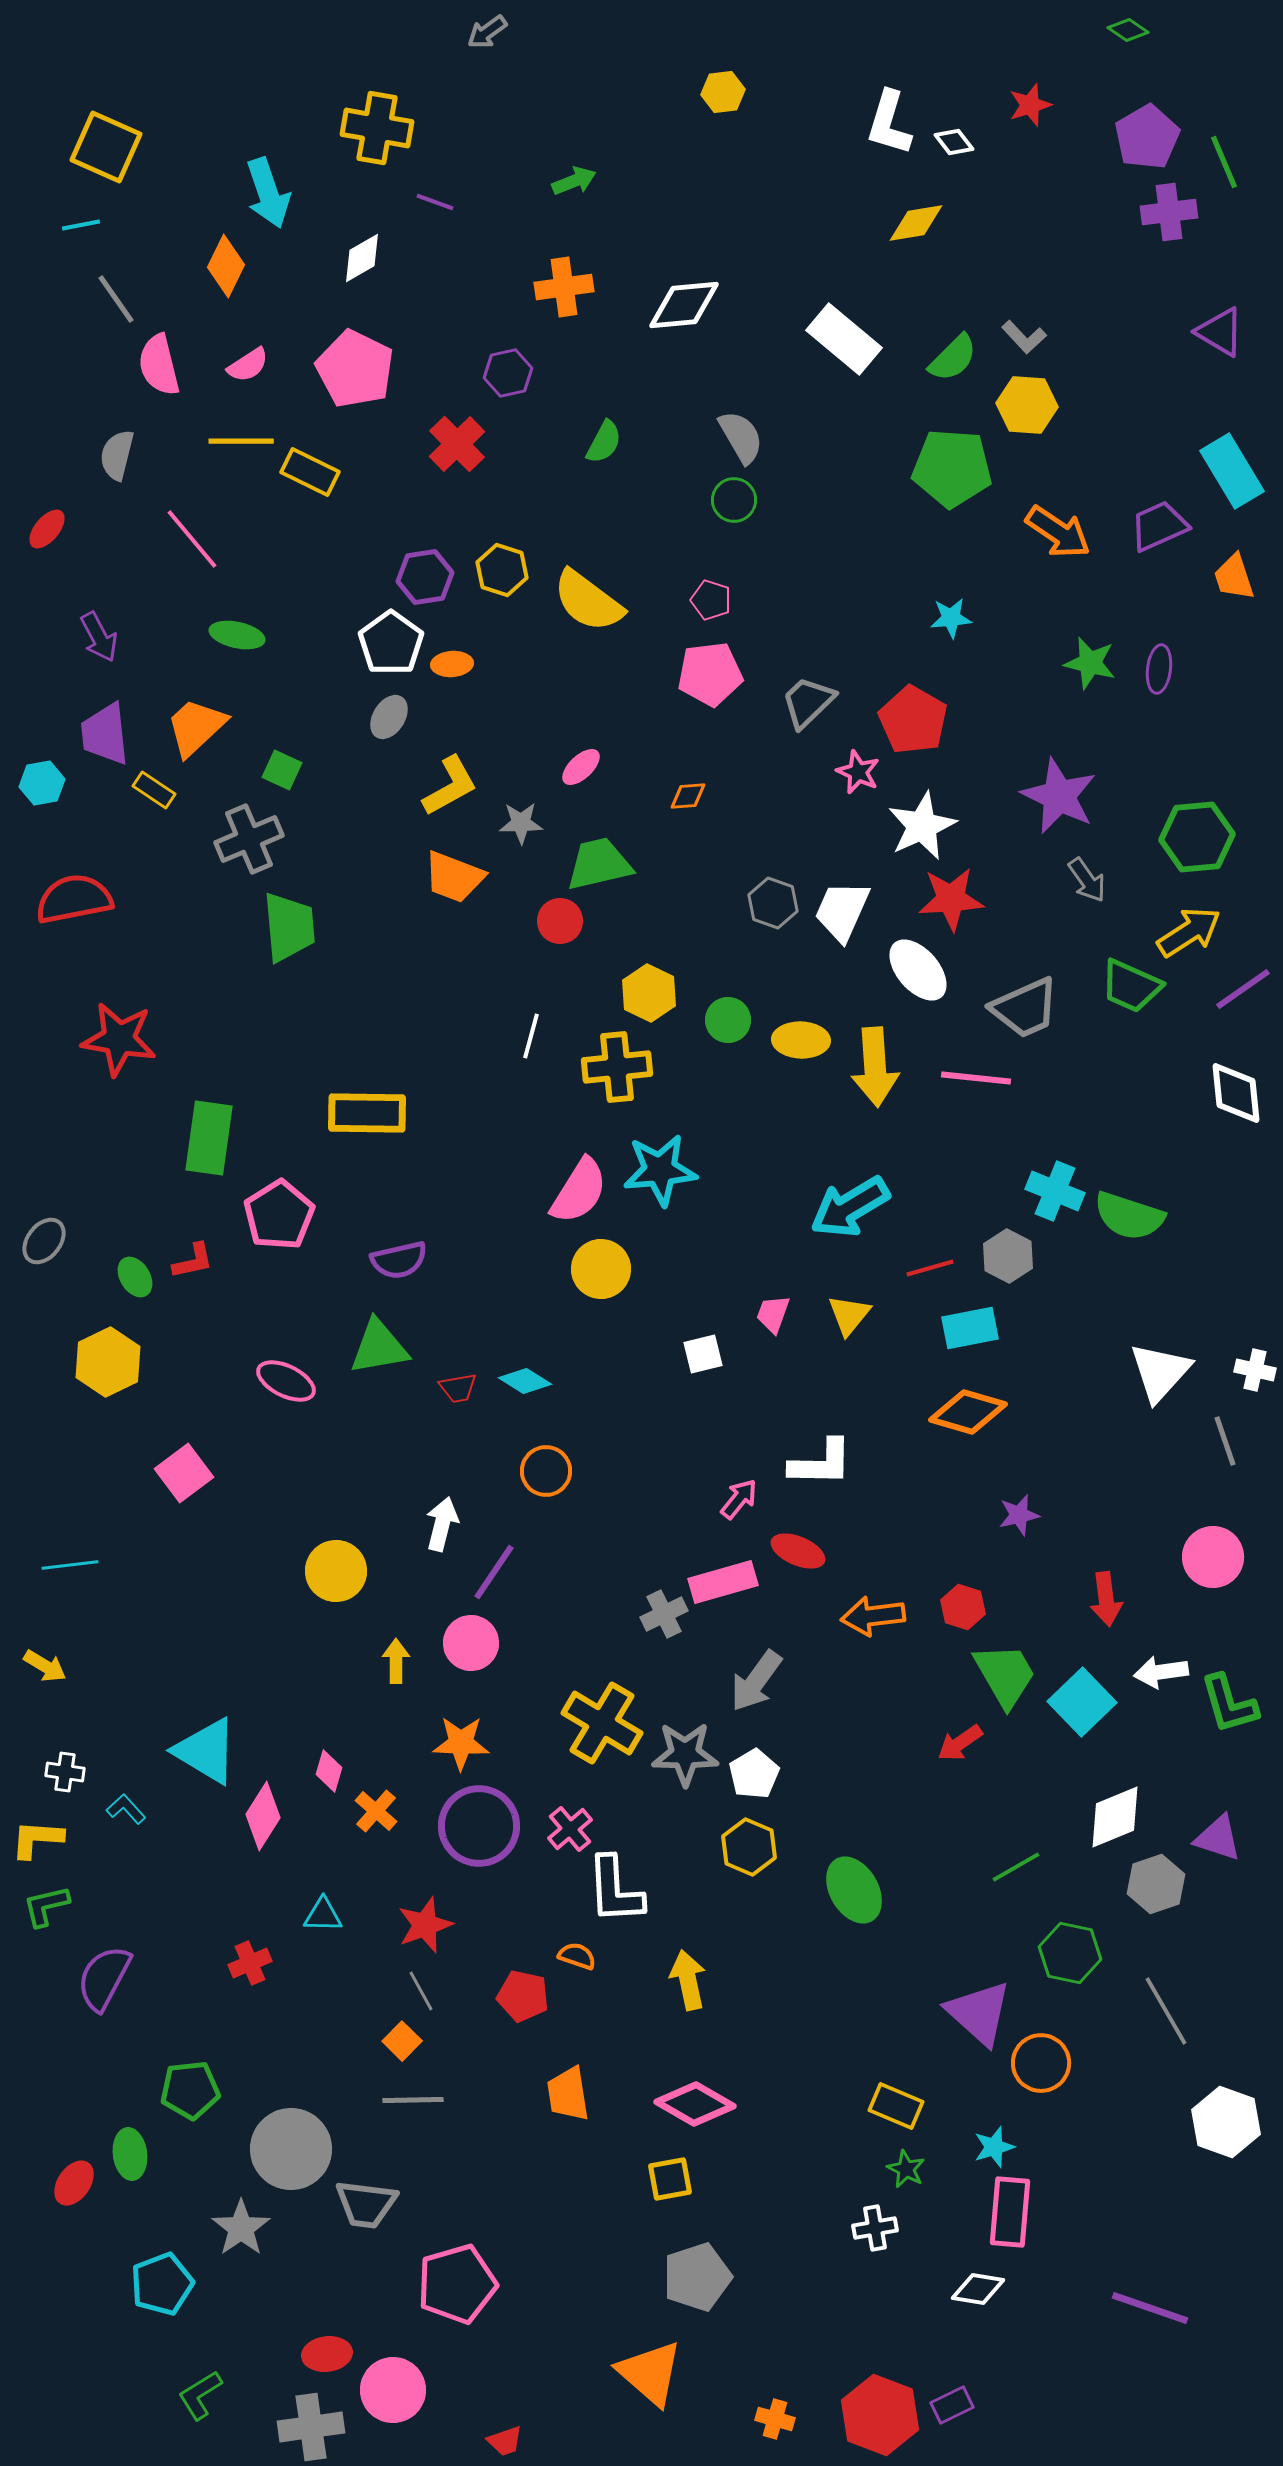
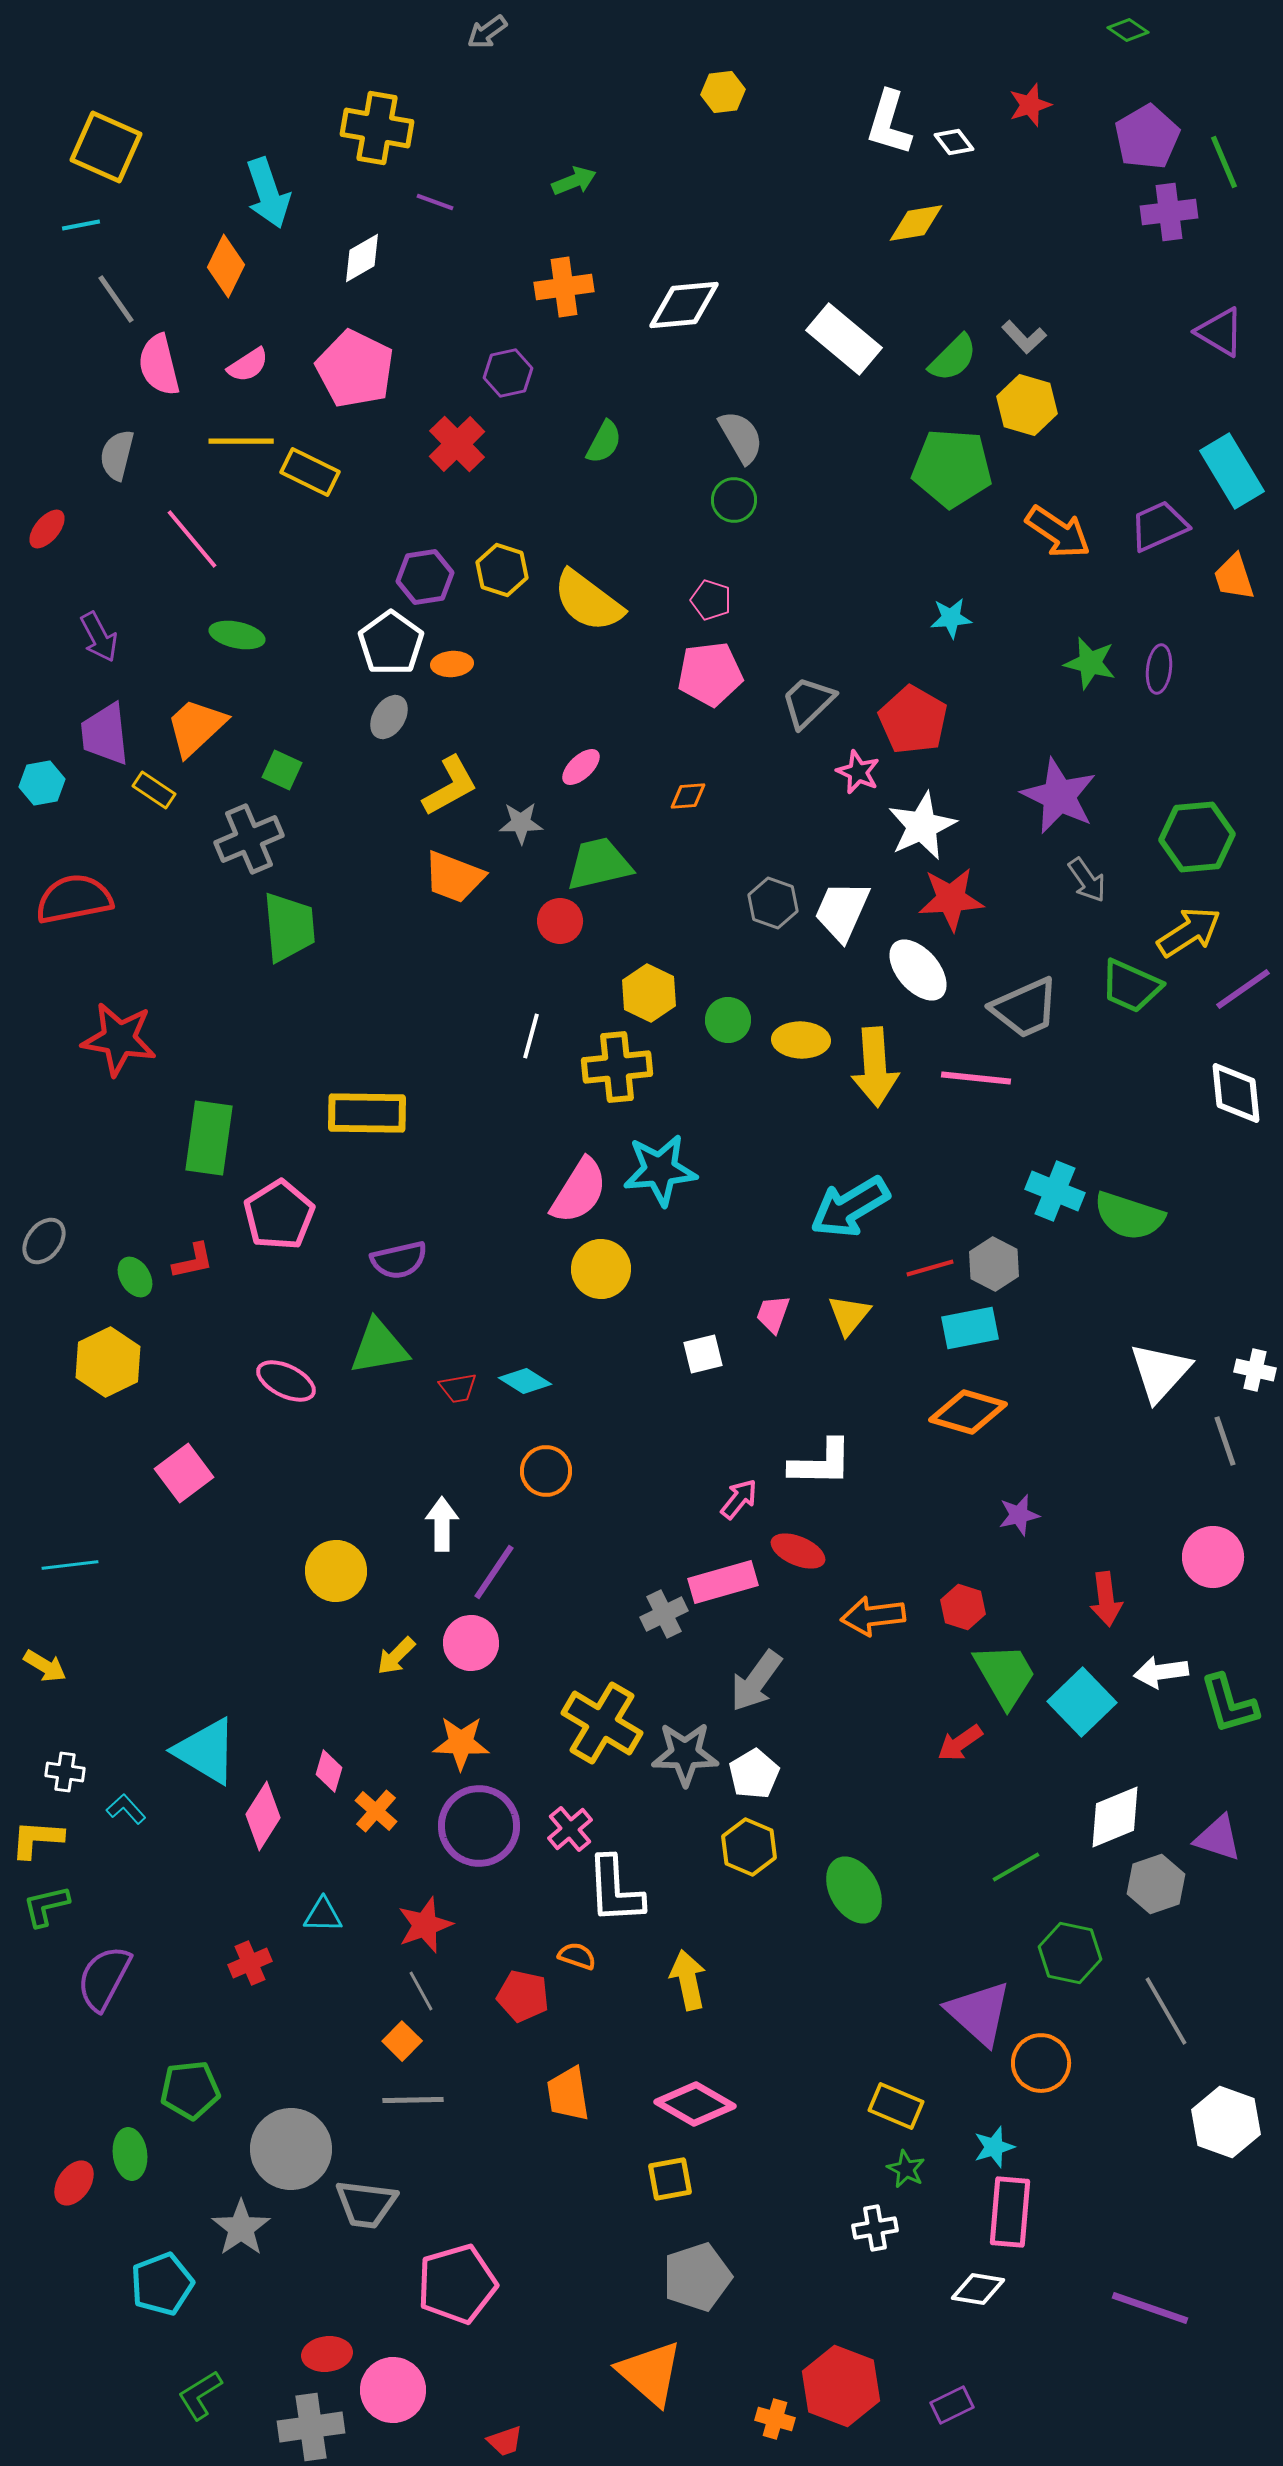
yellow hexagon at (1027, 405): rotated 12 degrees clockwise
gray hexagon at (1008, 1256): moved 14 px left, 8 px down
white arrow at (442, 1524): rotated 14 degrees counterclockwise
yellow arrow at (396, 1661): moved 5 px up; rotated 135 degrees counterclockwise
red hexagon at (880, 2415): moved 39 px left, 29 px up
